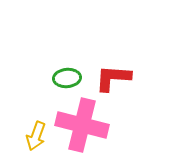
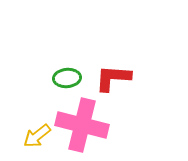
yellow arrow: moved 1 px right; rotated 32 degrees clockwise
